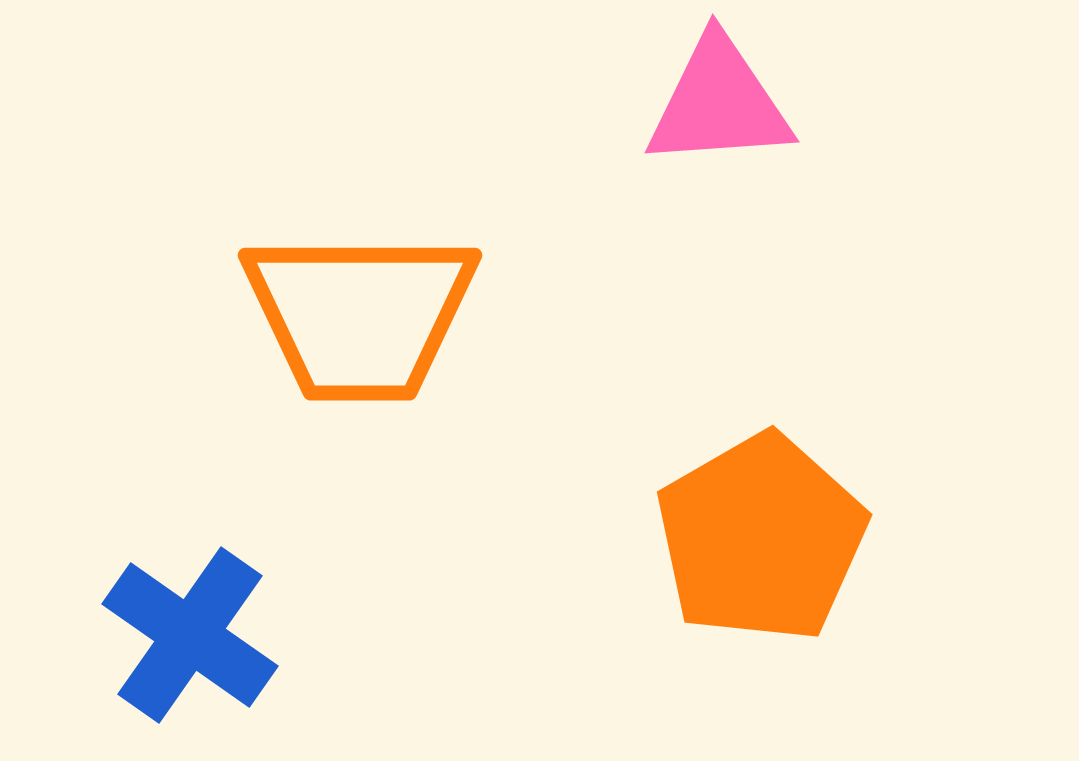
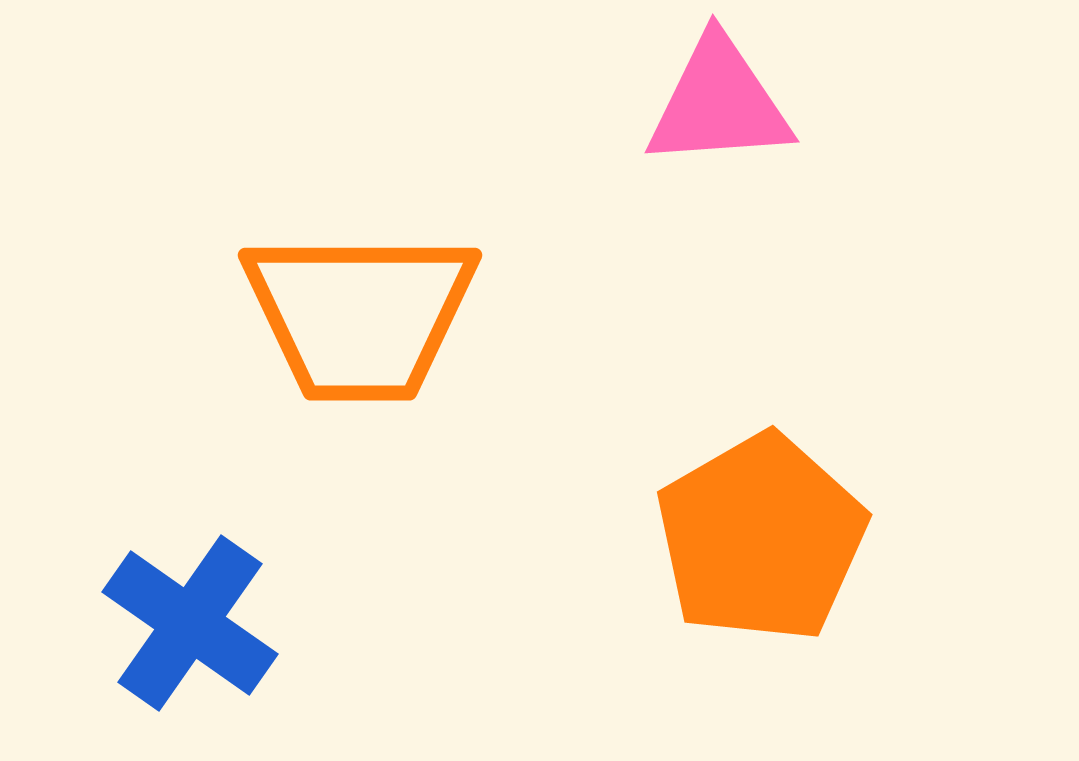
blue cross: moved 12 px up
